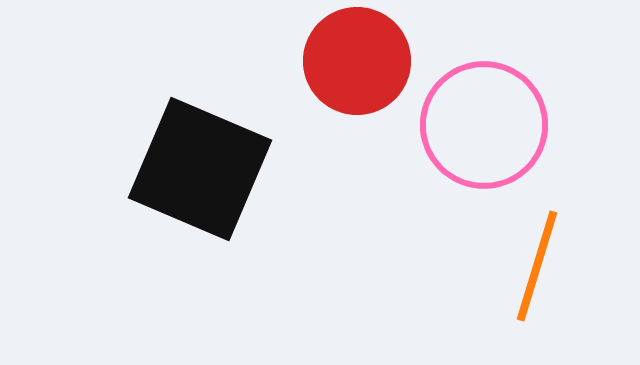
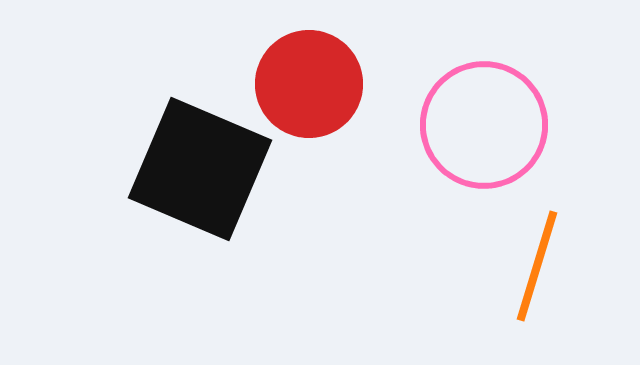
red circle: moved 48 px left, 23 px down
